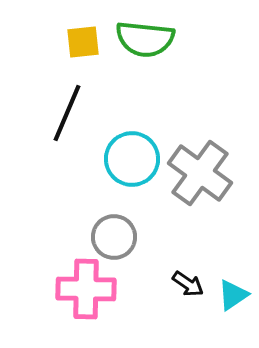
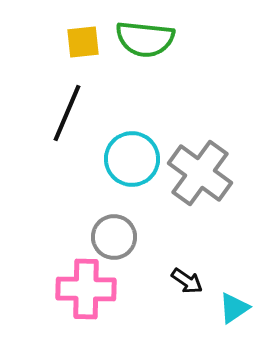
black arrow: moved 1 px left, 3 px up
cyan triangle: moved 1 px right, 13 px down
